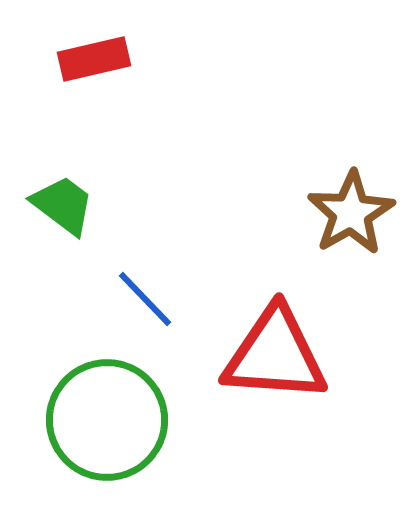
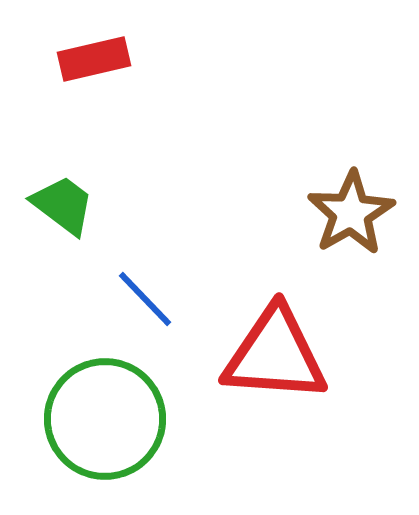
green circle: moved 2 px left, 1 px up
